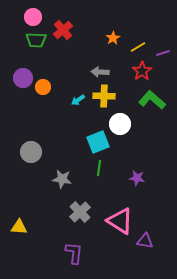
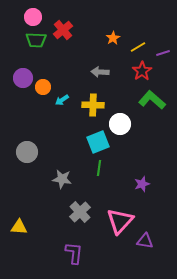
yellow cross: moved 11 px left, 9 px down
cyan arrow: moved 16 px left
gray circle: moved 4 px left
purple star: moved 5 px right, 6 px down; rotated 28 degrees counterclockwise
pink triangle: rotated 40 degrees clockwise
